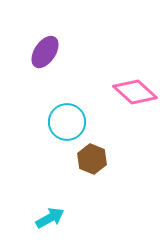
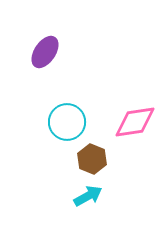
pink diamond: moved 30 px down; rotated 51 degrees counterclockwise
cyan arrow: moved 38 px right, 22 px up
